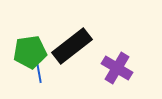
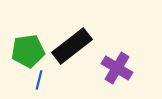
green pentagon: moved 2 px left, 1 px up
blue line: moved 7 px down; rotated 24 degrees clockwise
